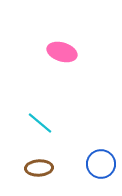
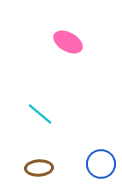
pink ellipse: moved 6 px right, 10 px up; rotated 12 degrees clockwise
cyan line: moved 9 px up
